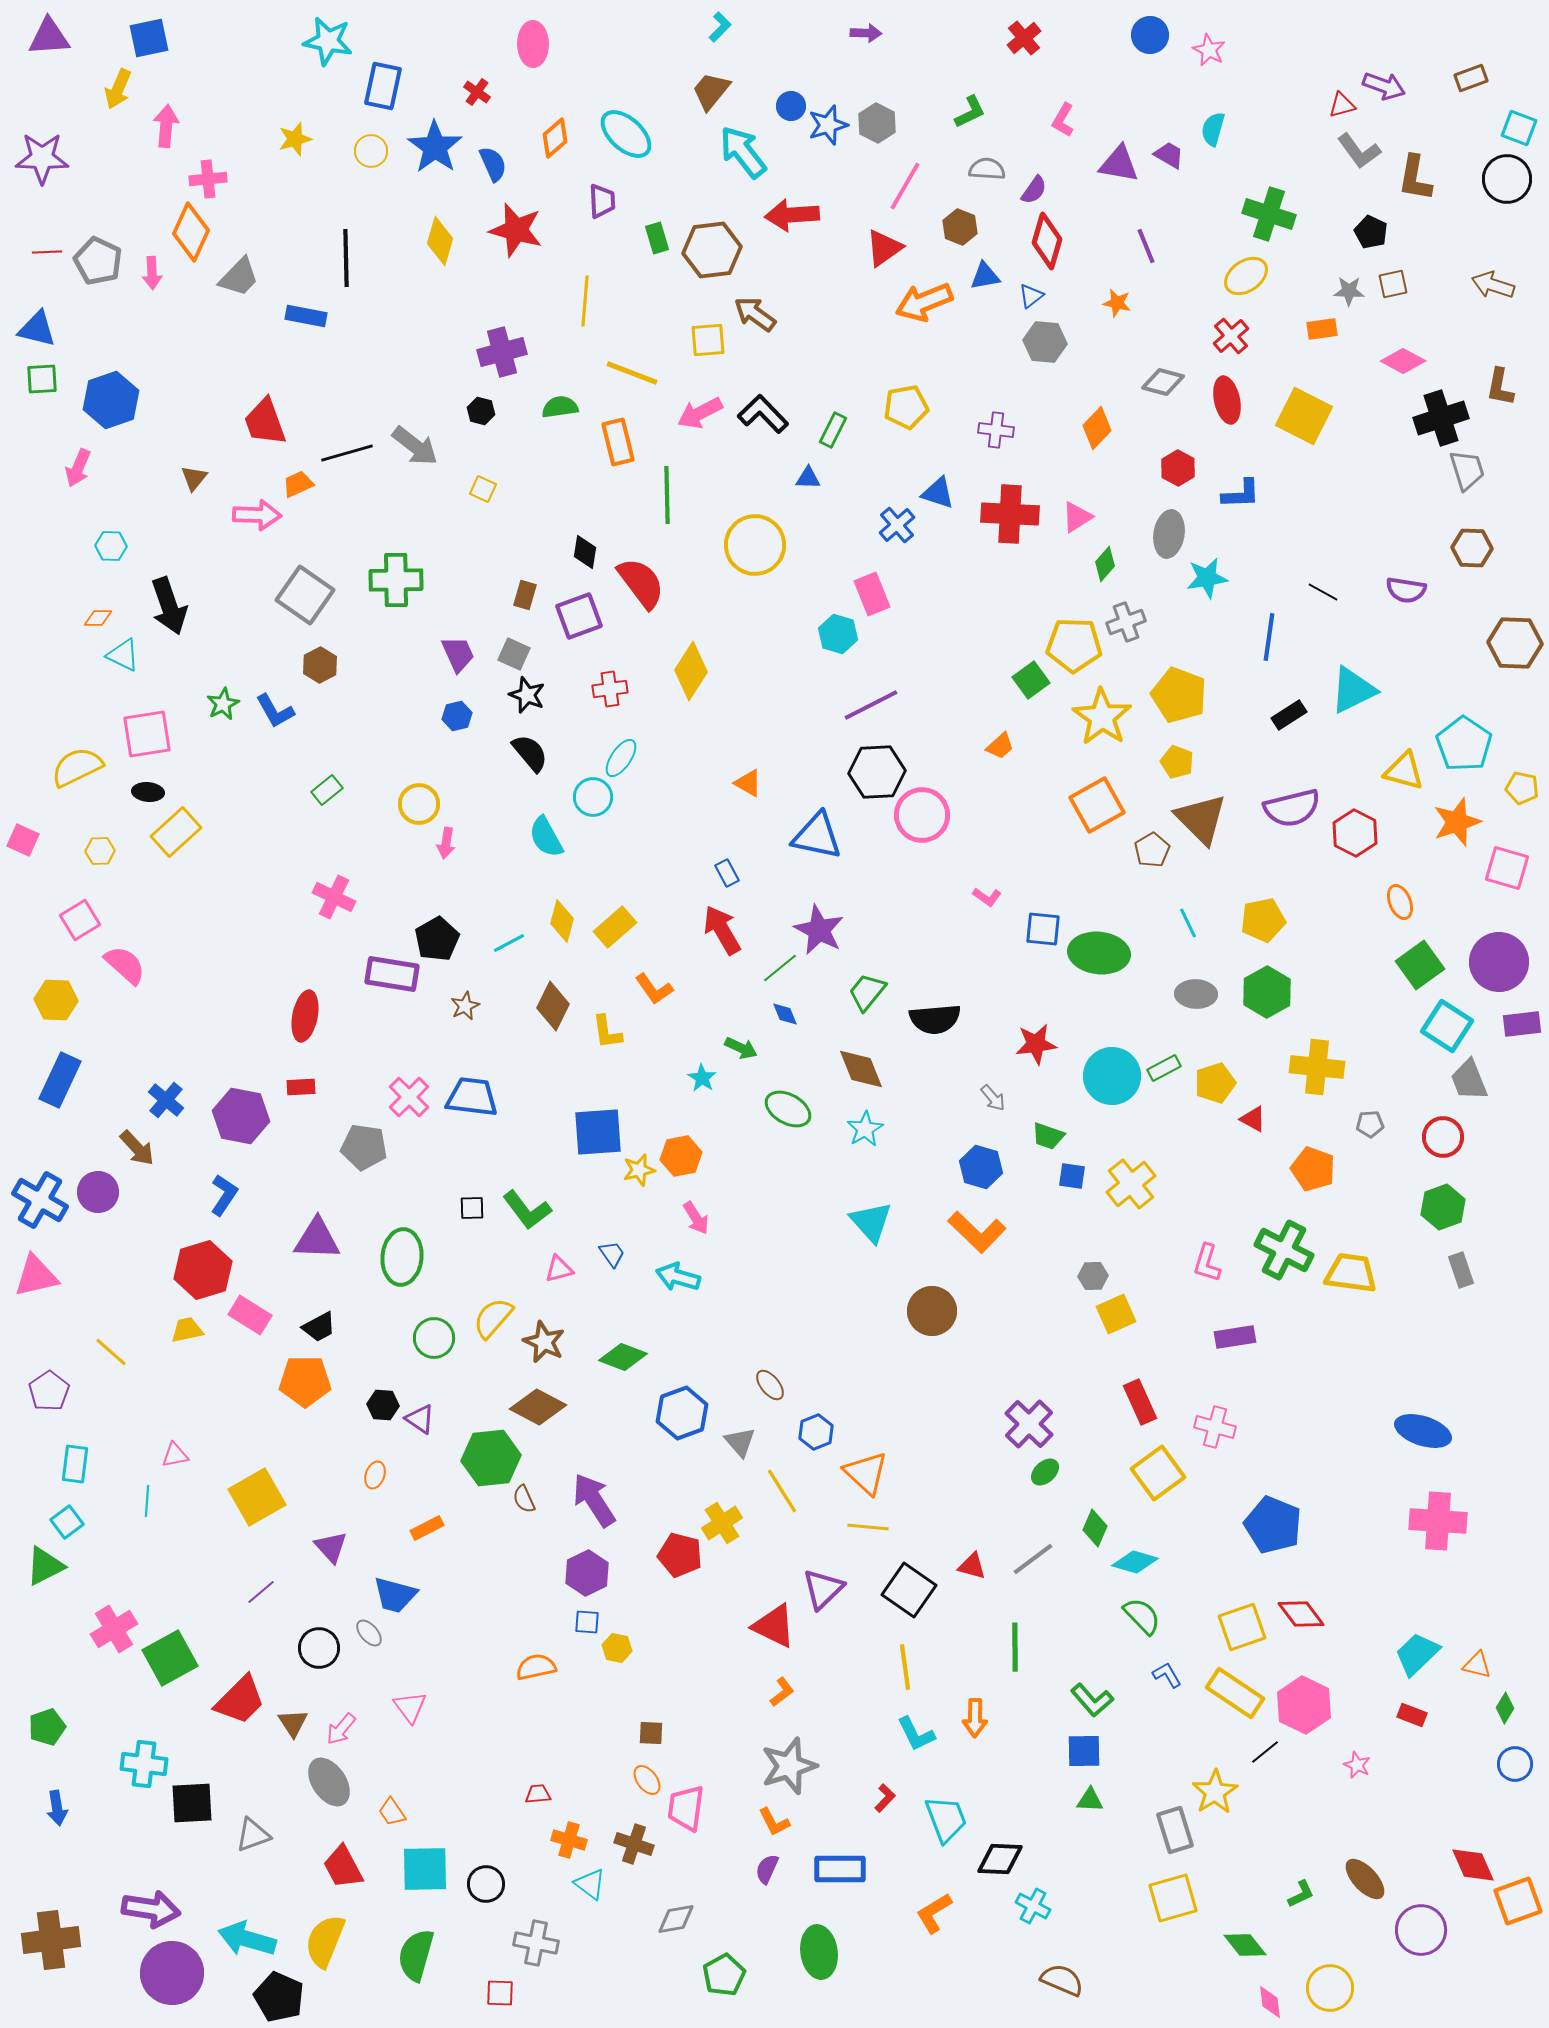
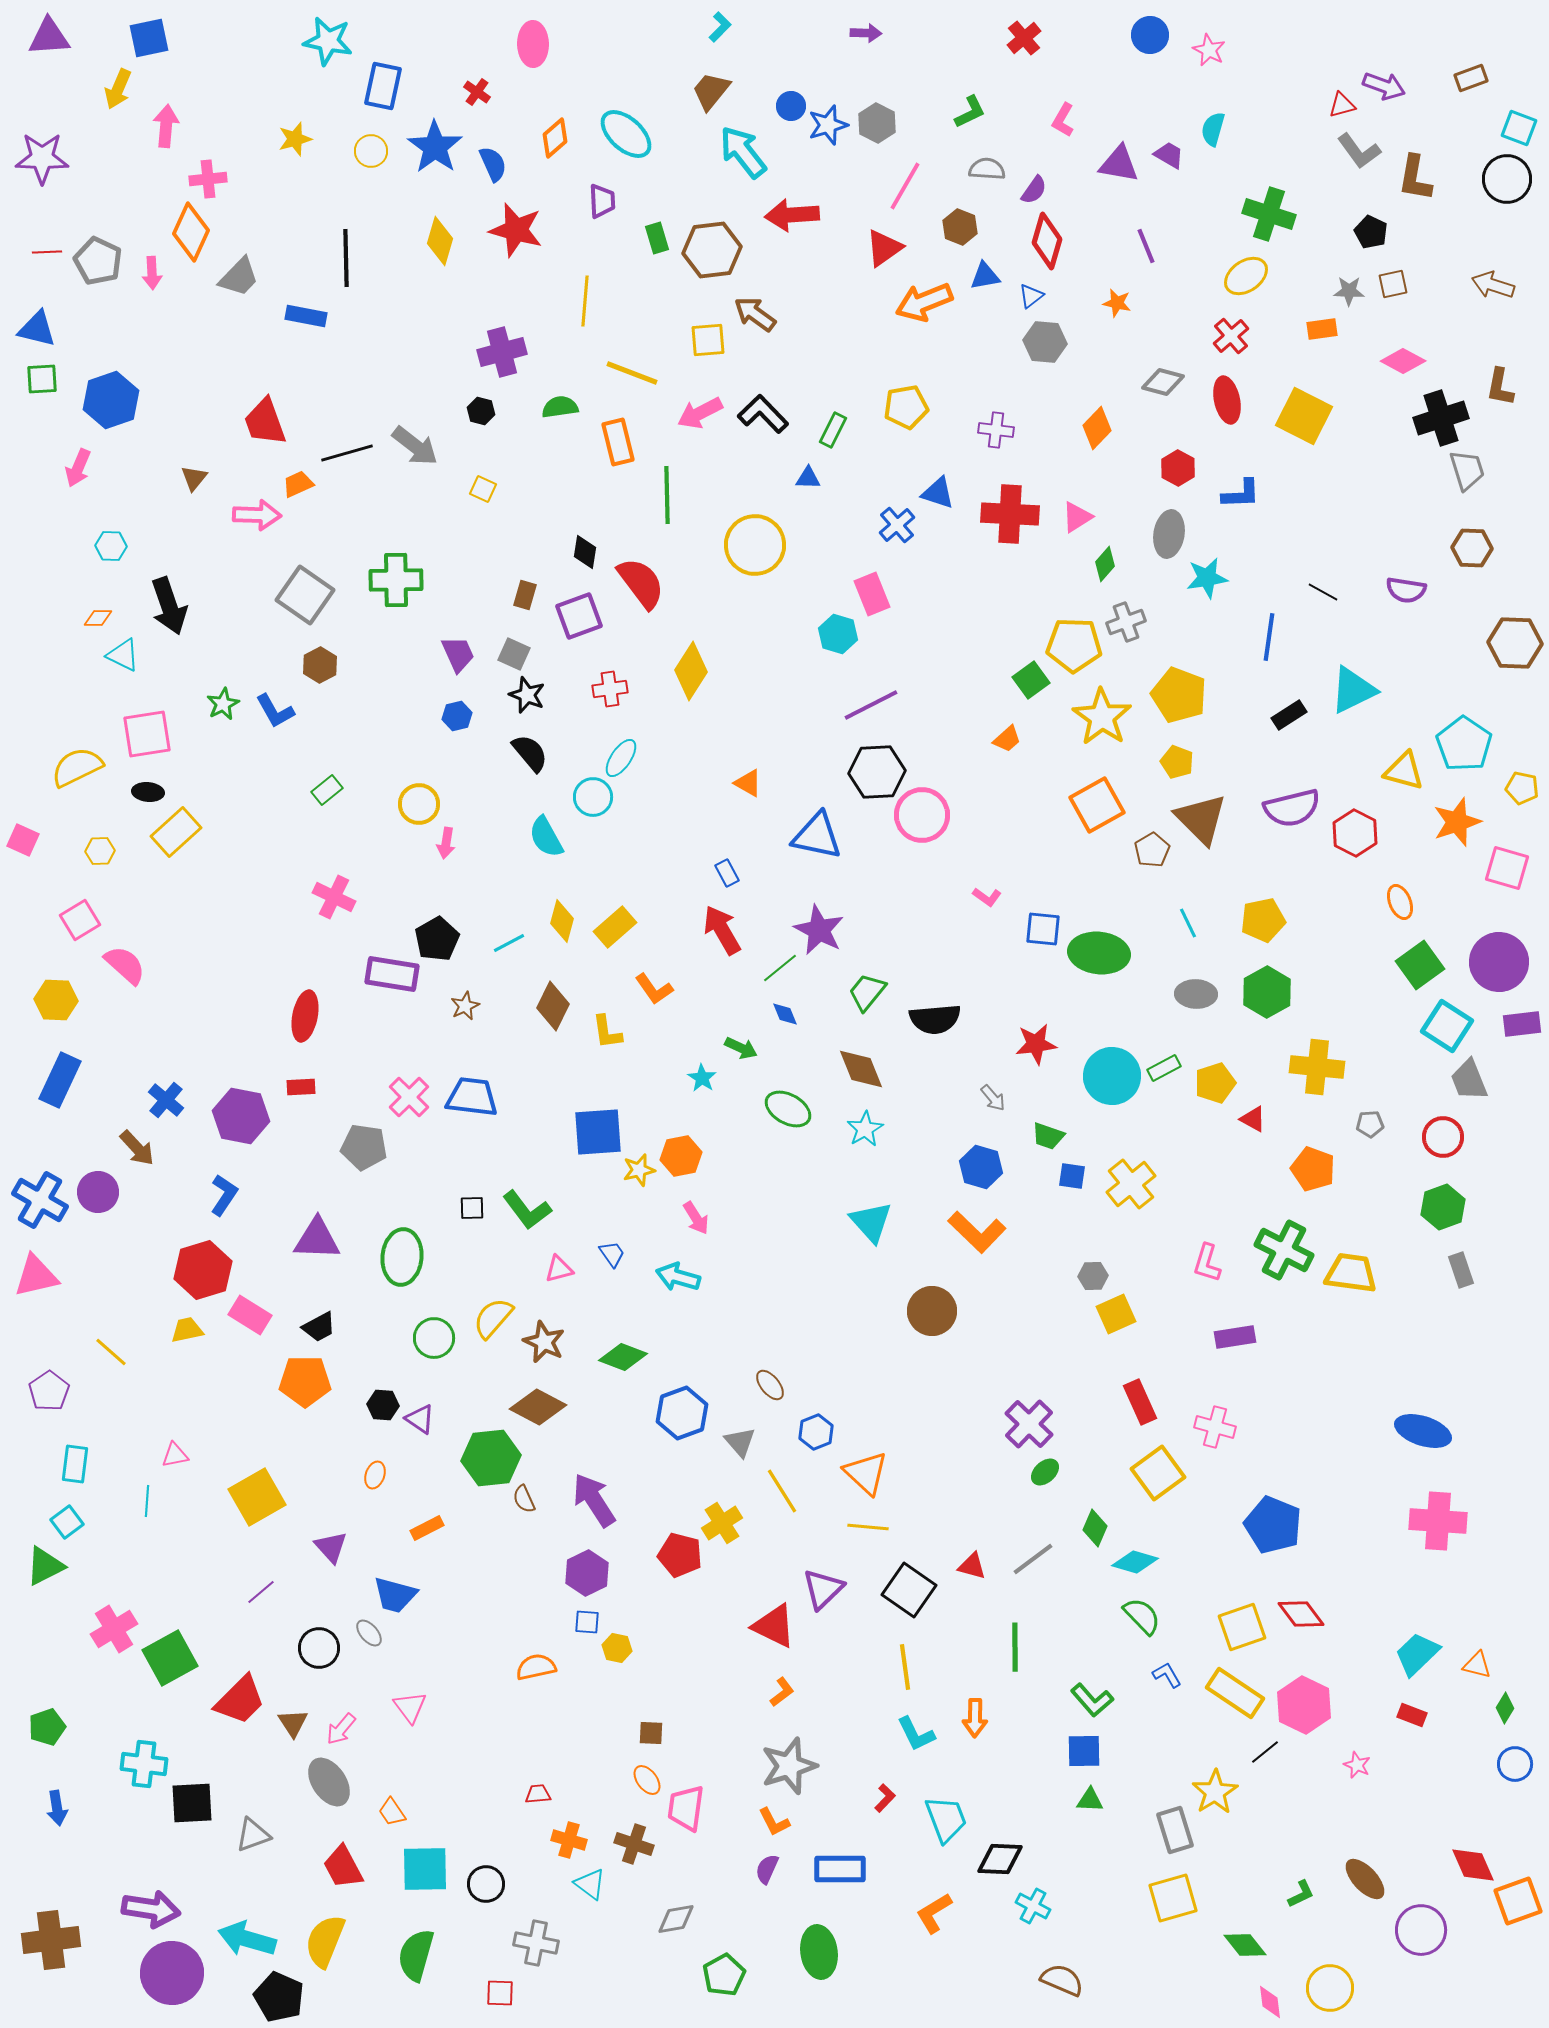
orange trapezoid at (1000, 746): moved 7 px right, 7 px up
